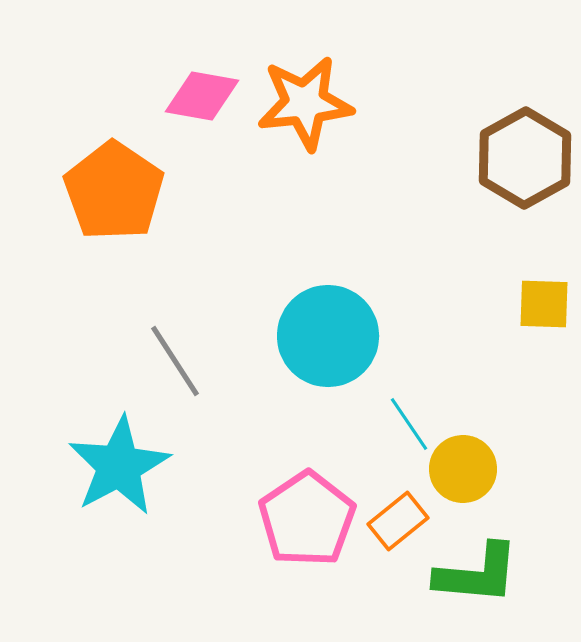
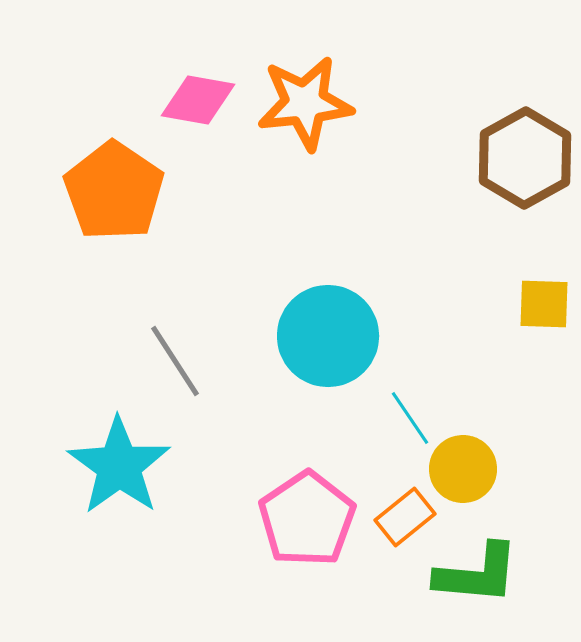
pink diamond: moved 4 px left, 4 px down
cyan line: moved 1 px right, 6 px up
cyan star: rotated 8 degrees counterclockwise
orange rectangle: moved 7 px right, 4 px up
